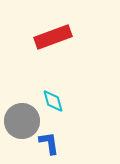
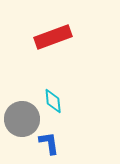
cyan diamond: rotated 10 degrees clockwise
gray circle: moved 2 px up
